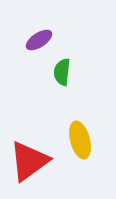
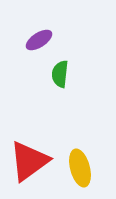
green semicircle: moved 2 px left, 2 px down
yellow ellipse: moved 28 px down
